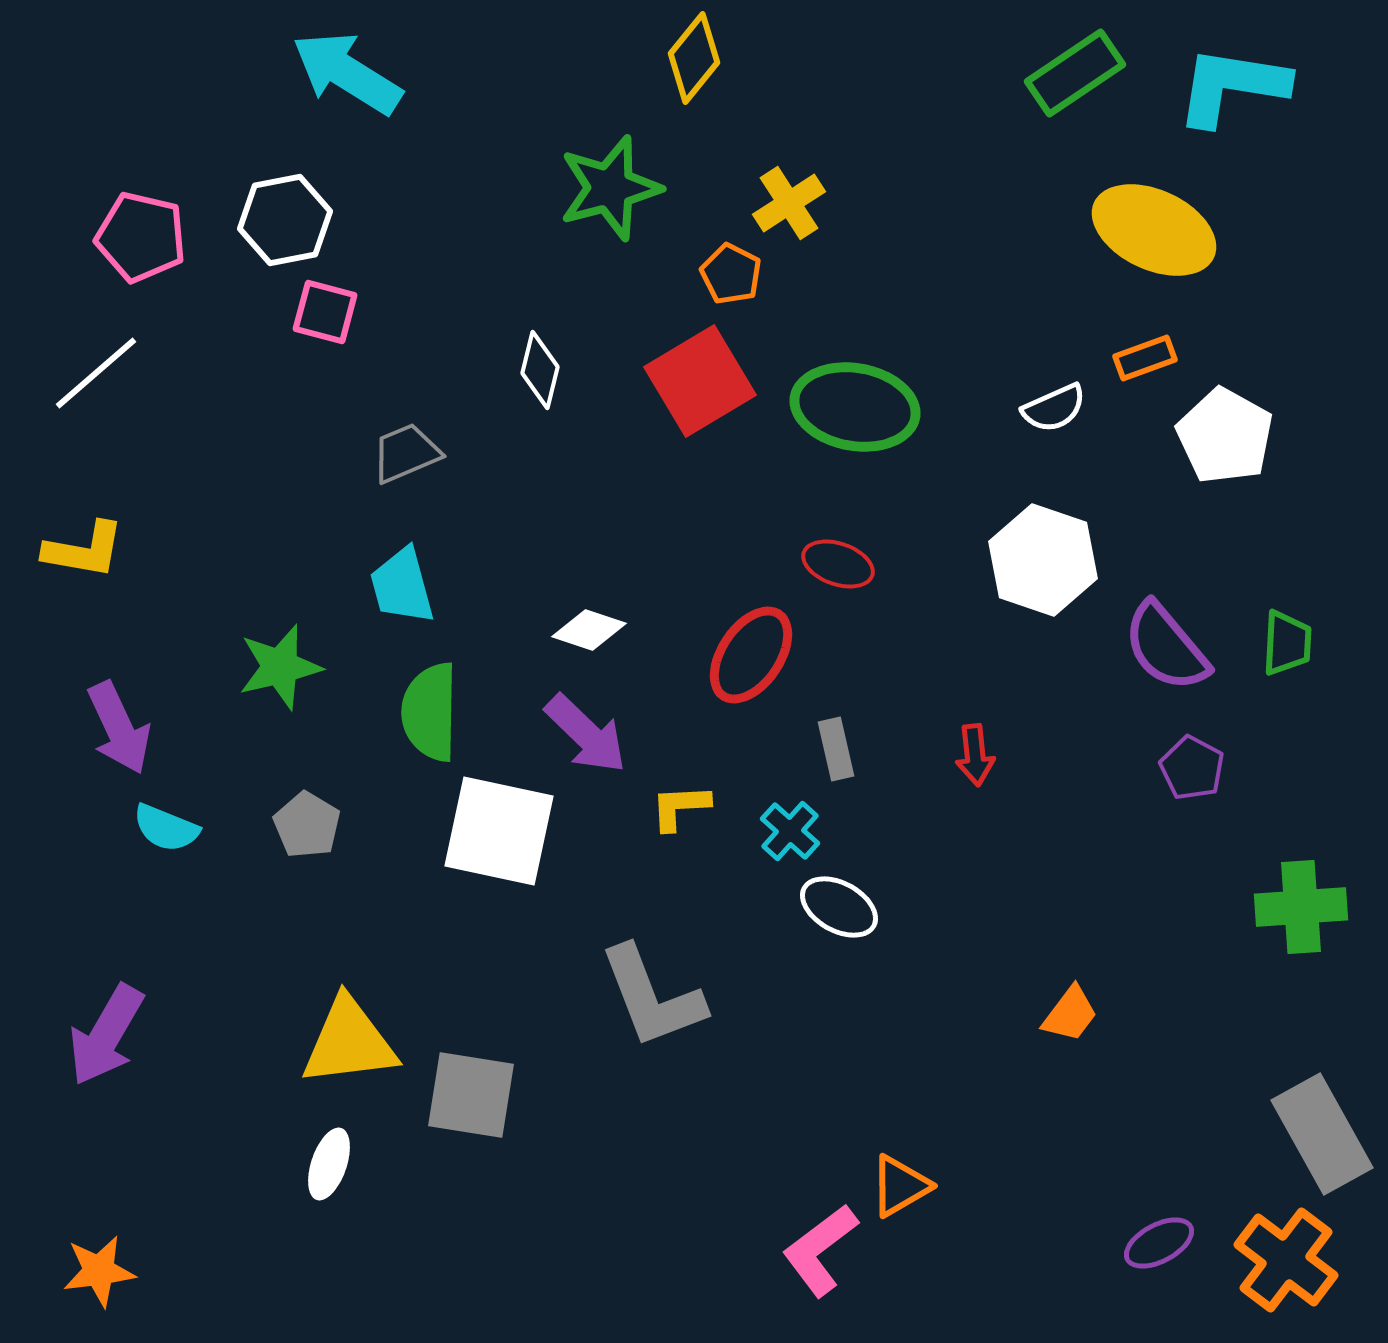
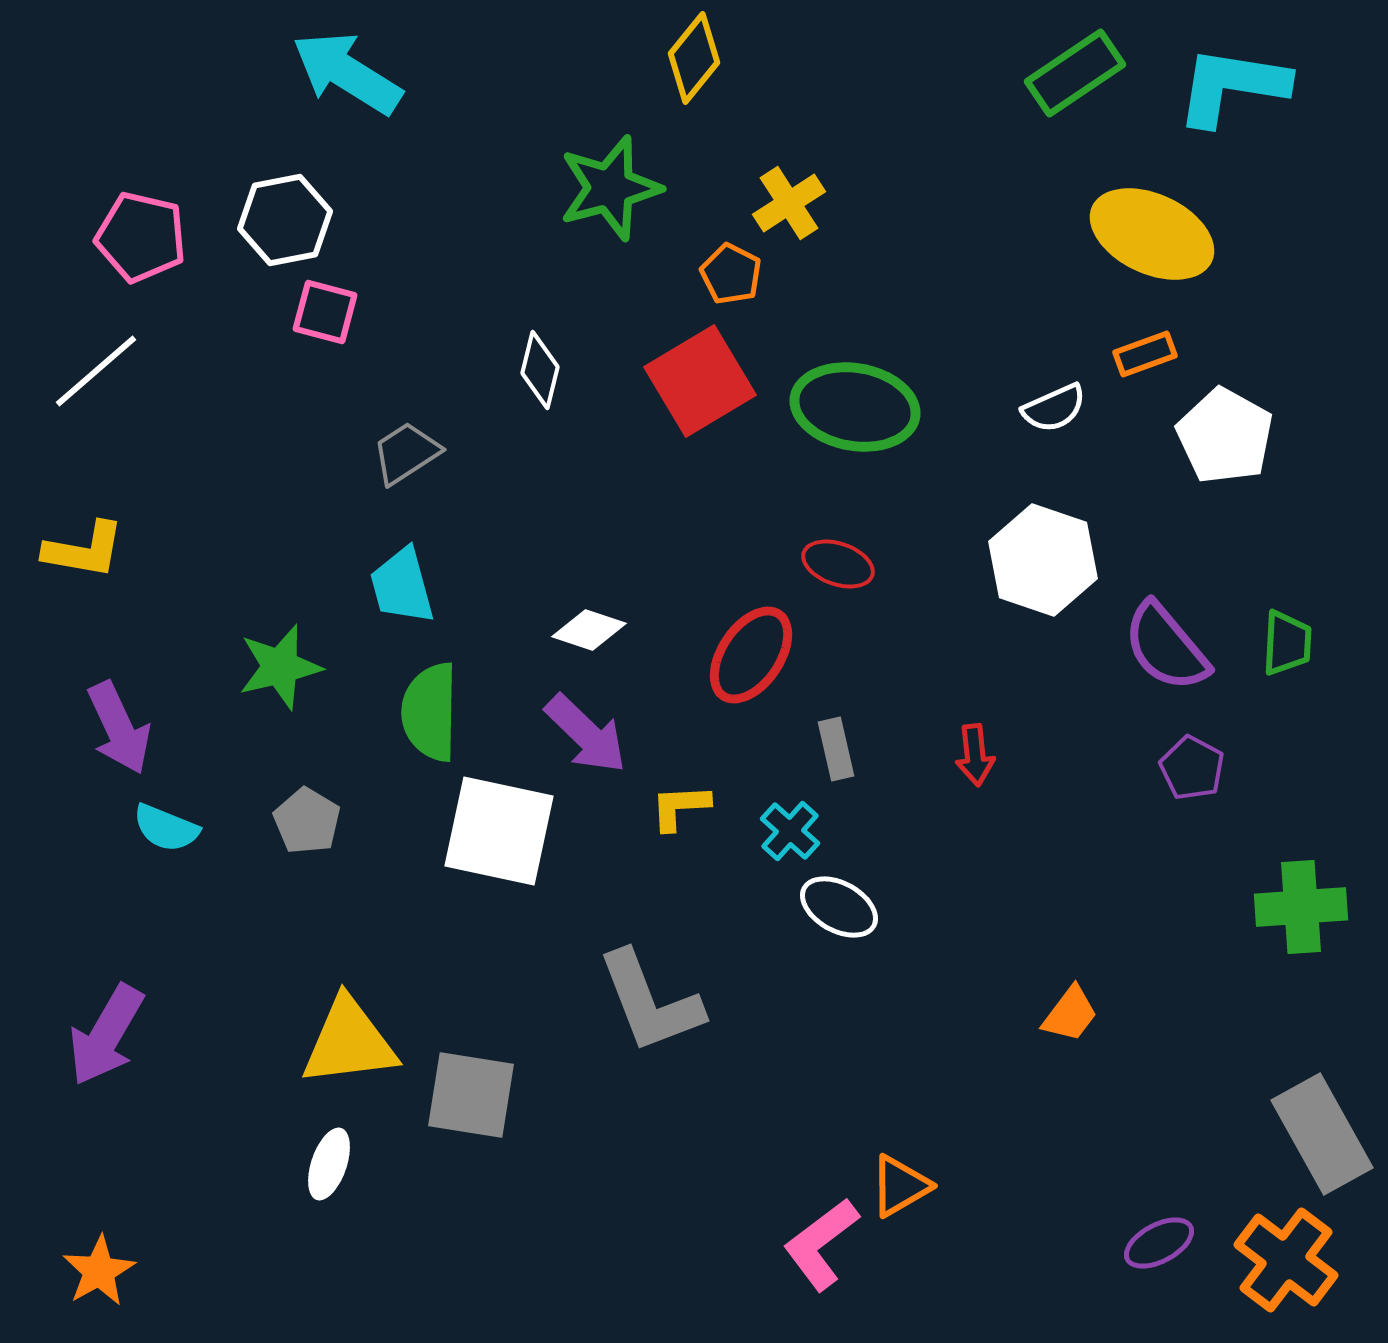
yellow ellipse at (1154, 230): moved 2 px left, 4 px down
orange rectangle at (1145, 358): moved 4 px up
white line at (96, 373): moved 2 px up
gray trapezoid at (406, 453): rotated 10 degrees counterclockwise
gray pentagon at (307, 825): moved 4 px up
gray L-shape at (652, 997): moved 2 px left, 5 px down
pink L-shape at (820, 1250): moved 1 px right, 6 px up
orange star at (99, 1271): rotated 22 degrees counterclockwise
